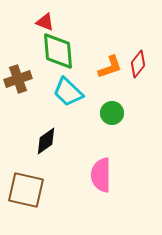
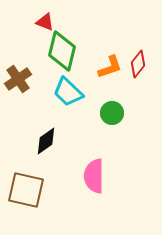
green diamond: moved 4 px right; rotated 18 degrees clockwise
brown cross: rotated 16 degrees counterclockwise
pink semicircle: moved 7 px left, 1 px down
